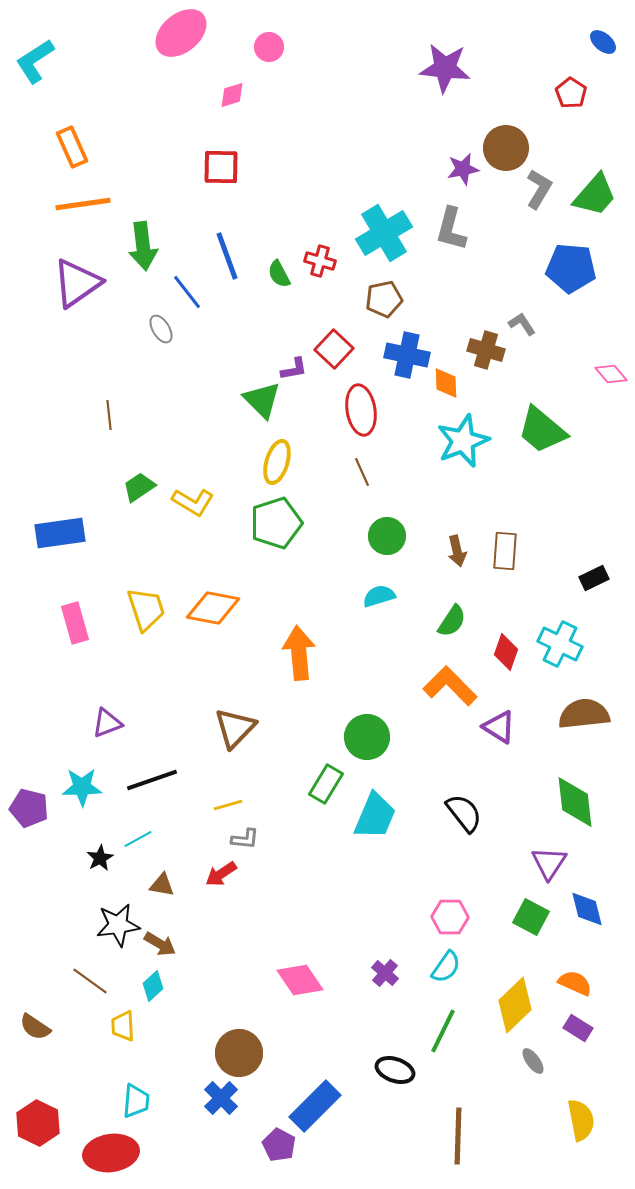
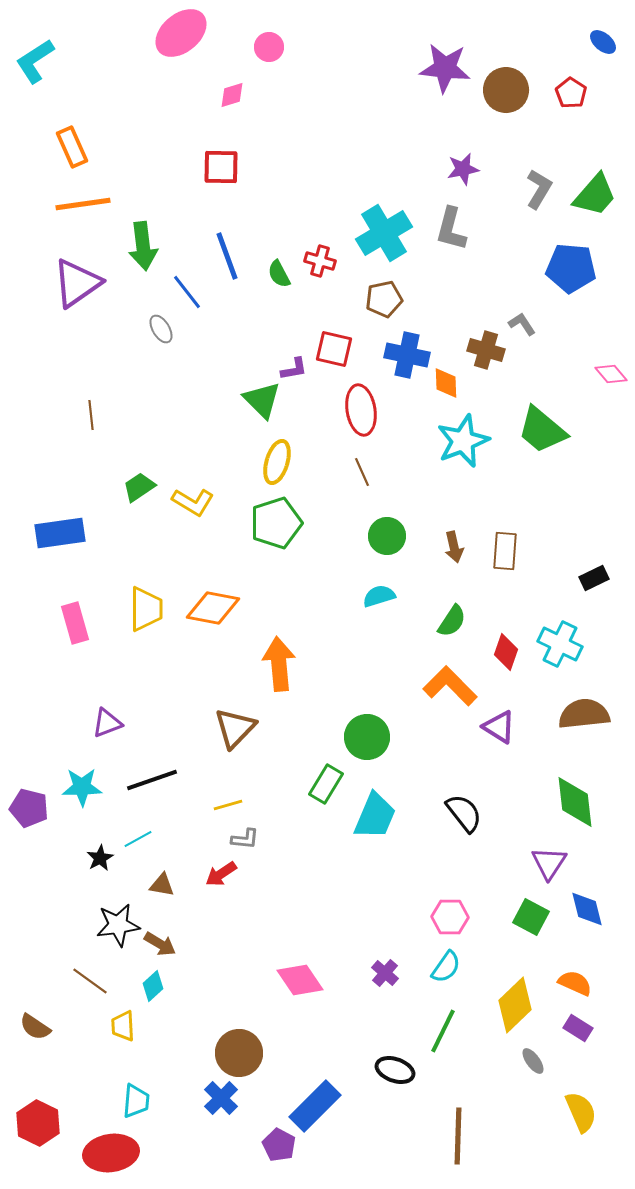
brown circle at (506, 148): moved 58 px up
red square at (334, 349): rotated 30 degrees counterclockwise
brown line at (109, 415): moved 18 px left
brown arrow at (457, 551): moved 3 px left, 4 px up
yellow trapezoid at (146, 609): rotated 18 degrees clockwise
orange arrow at (299, 653): moved 20 px left, 11 px down
yellow semicircle at (581, 1120): moved 8 px up; rotated 12 degrees counterclockwise
